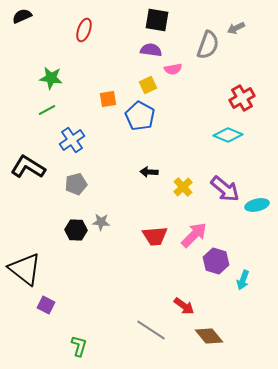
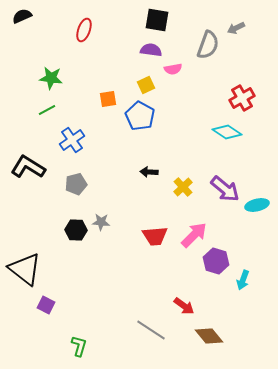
yellow square: moved 2 px left
cyan diamond: moved 1 px left, 3 px up; rotated 12 degrees clockwise
